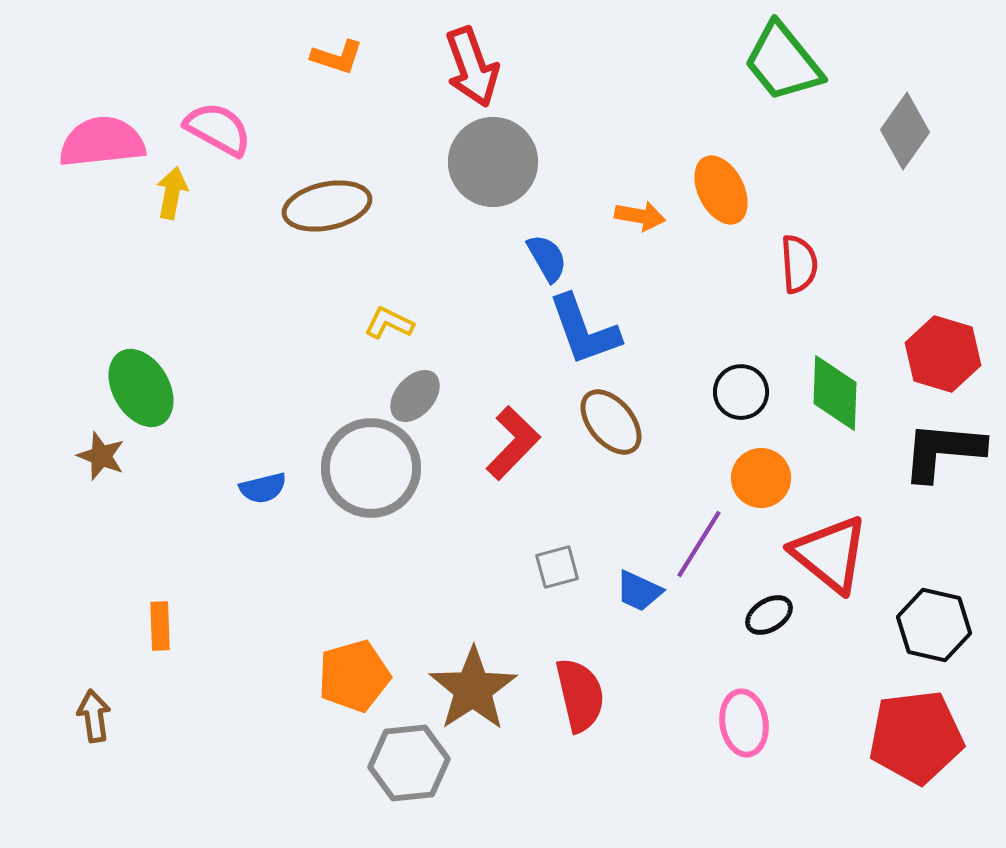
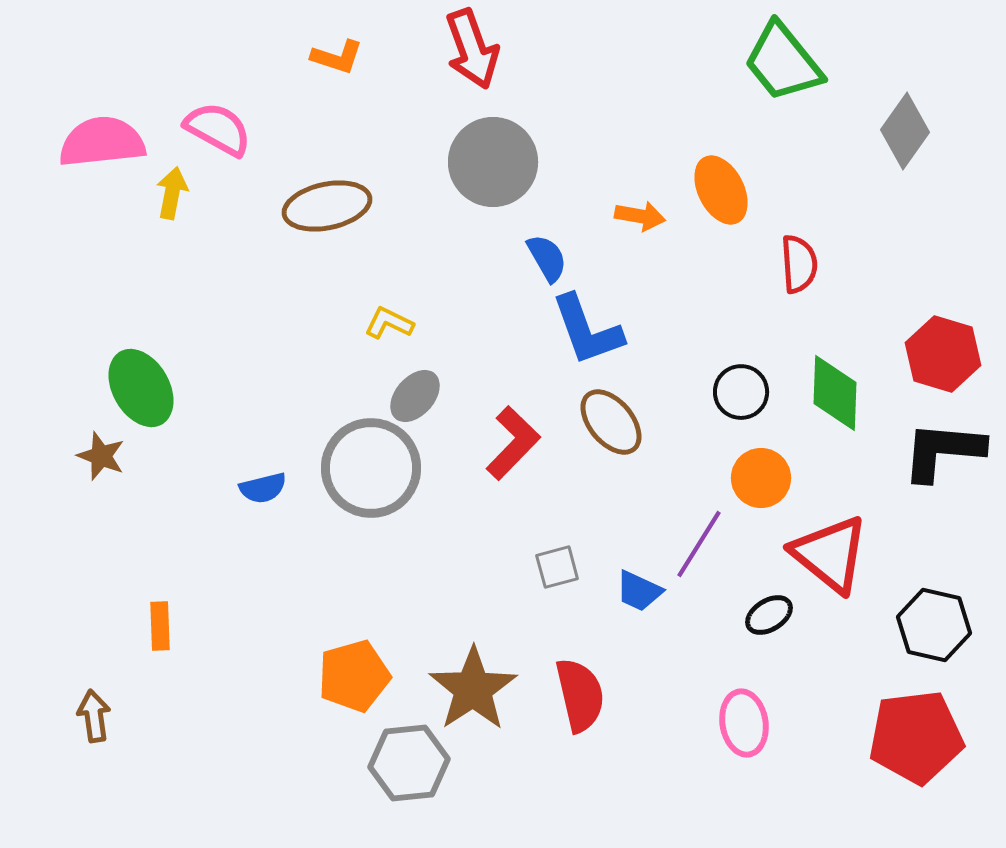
red arrow at (472, 67): moved 18 px up
blue L-shape at (584, 330): moved 3 px right
